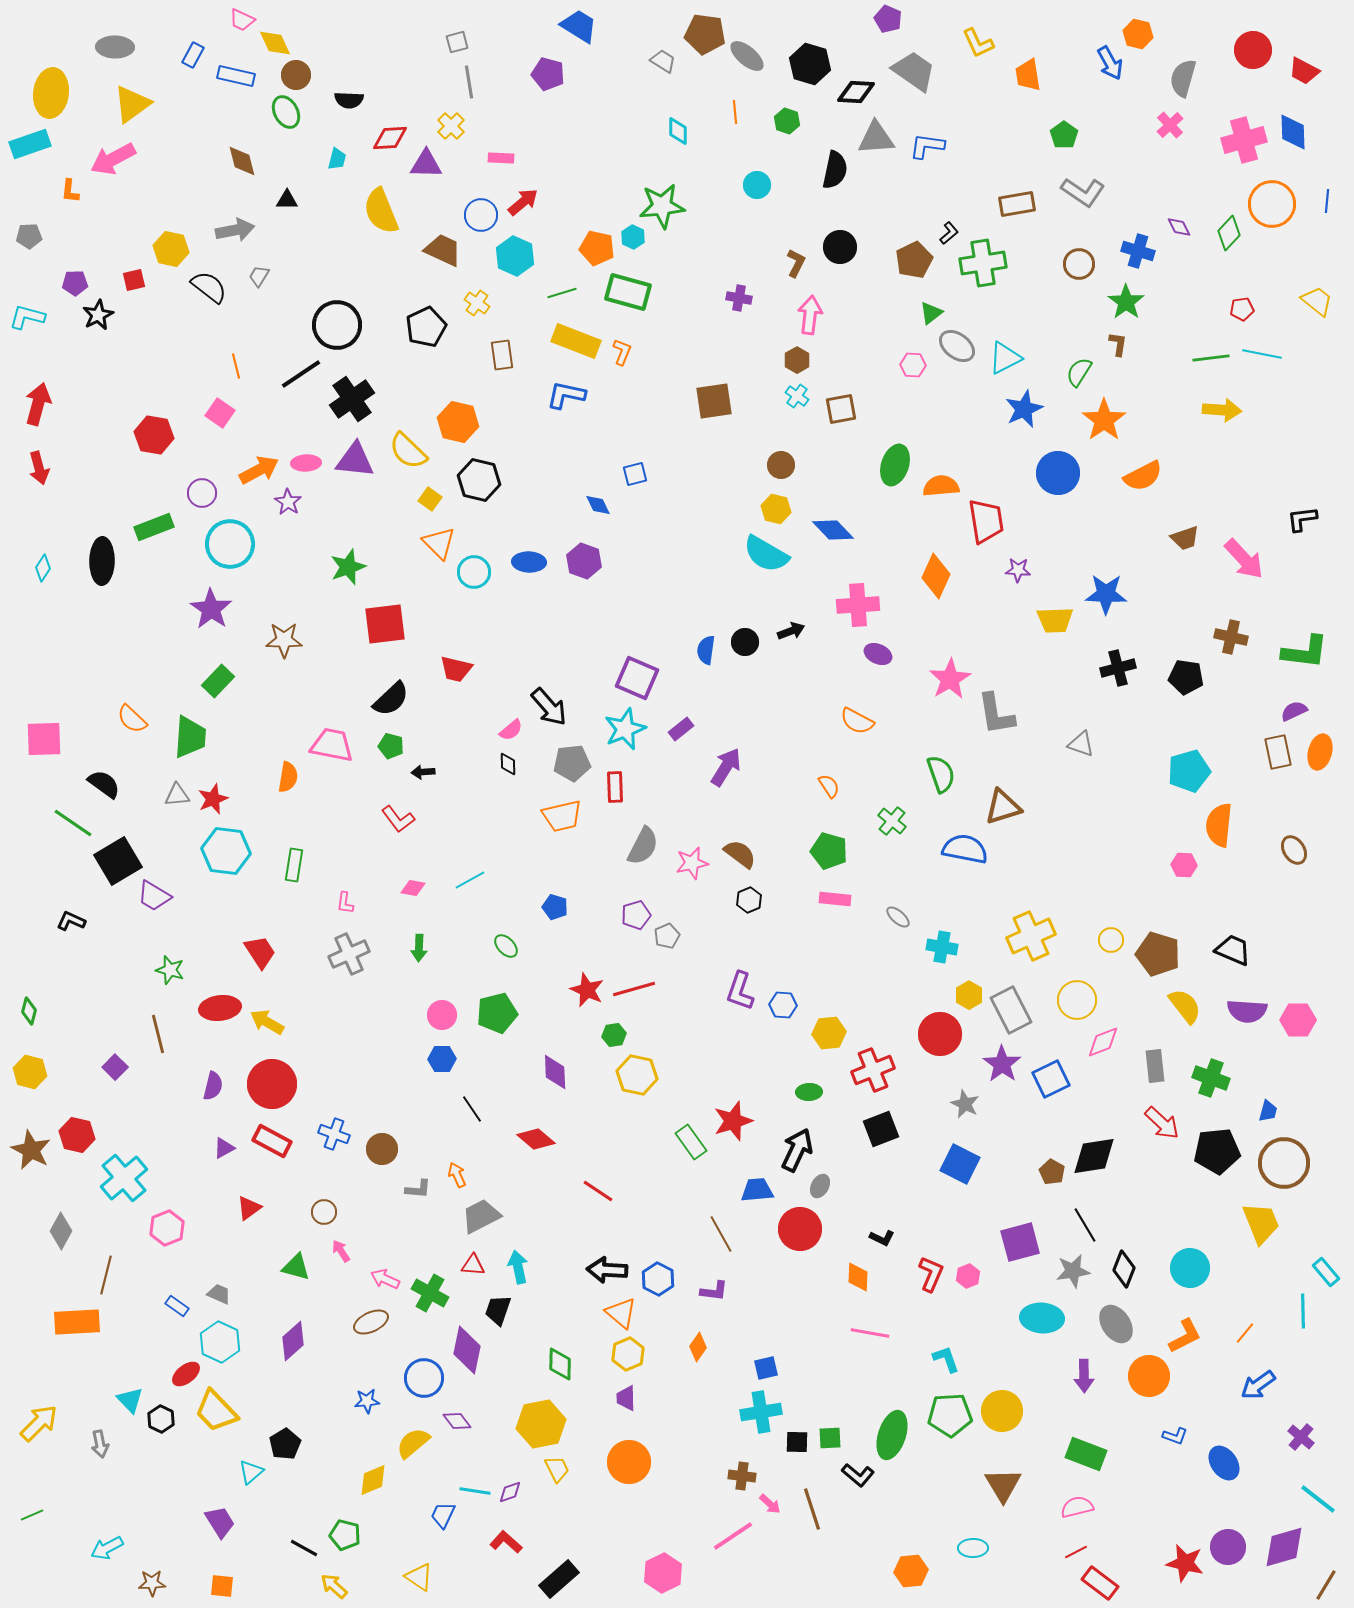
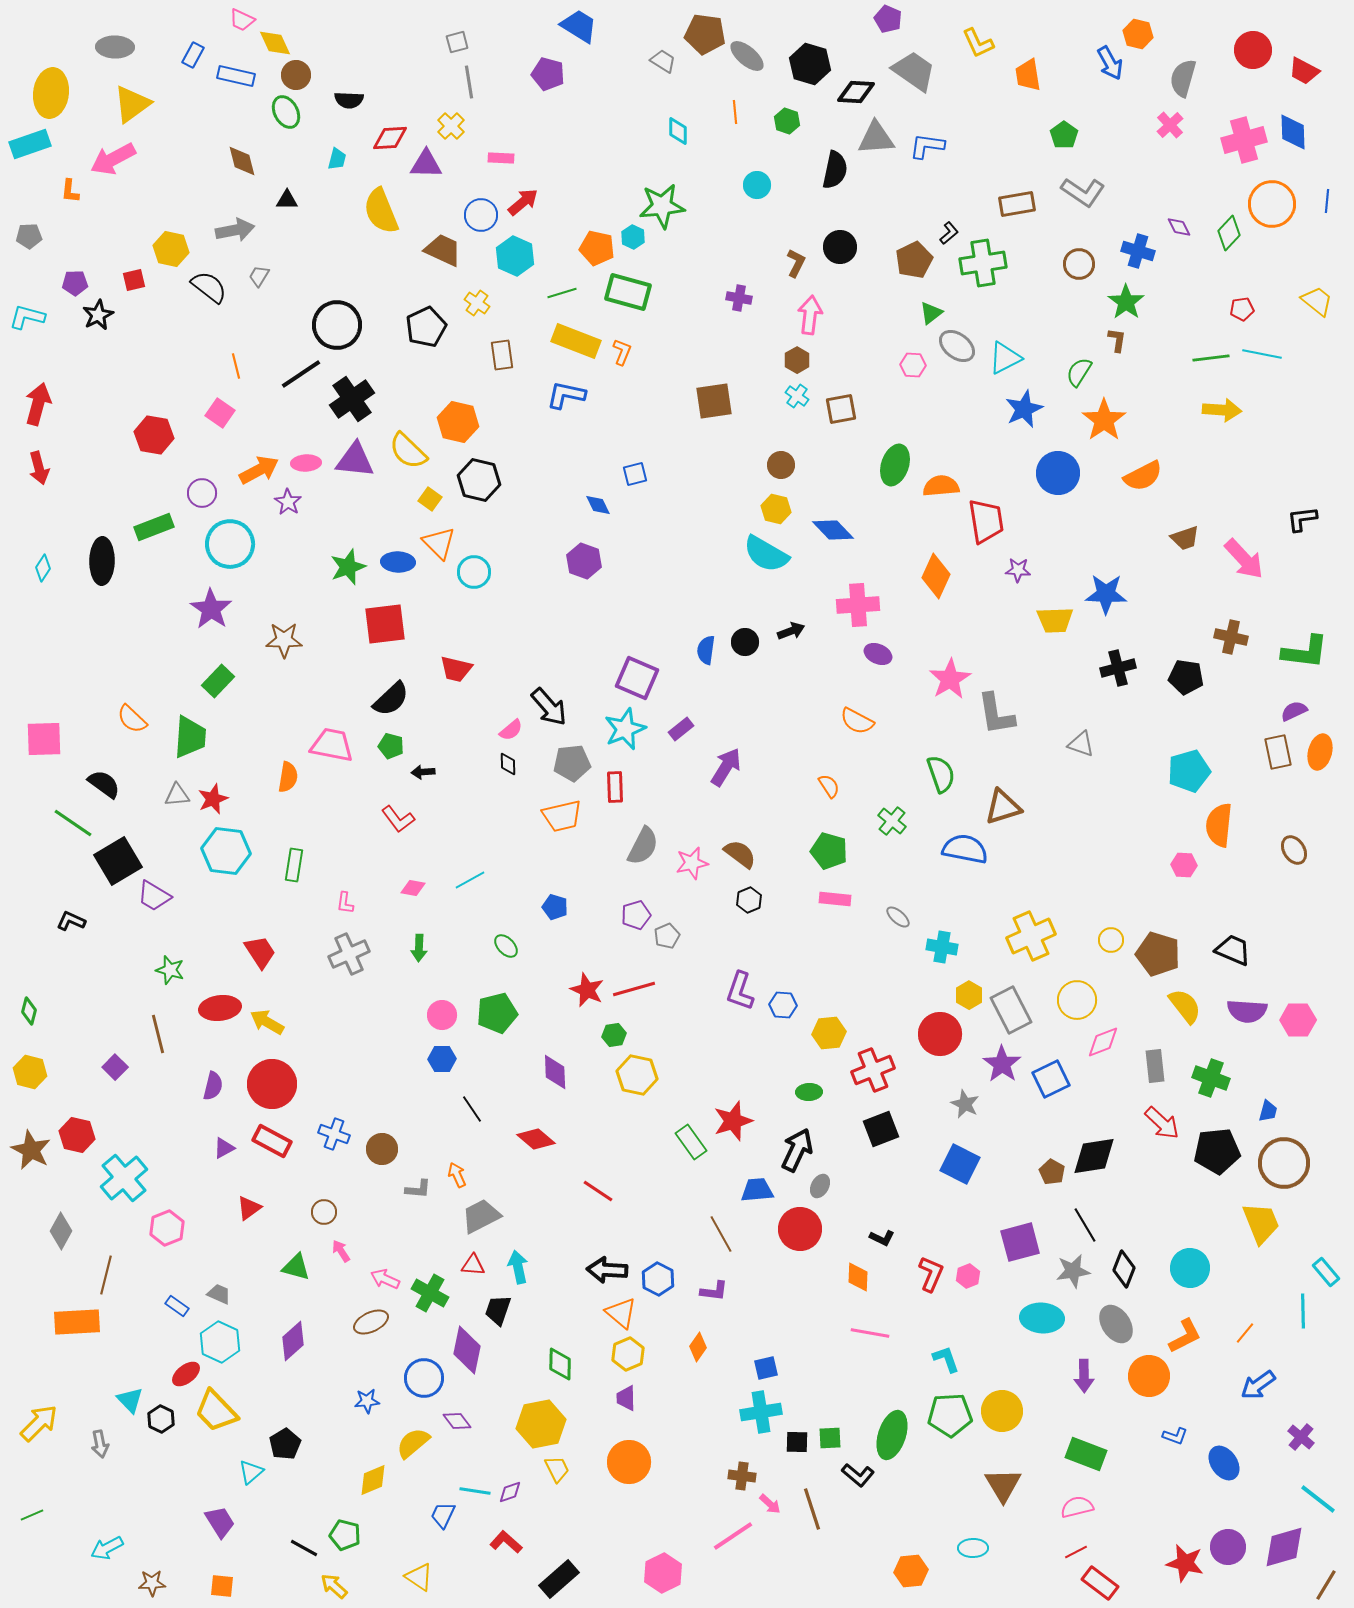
brown L-shape at (1118, 344): moved 1 px left, 4 px up
blue ellipse at (529, 562): moved 131 px left
